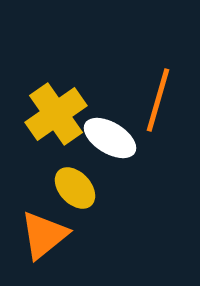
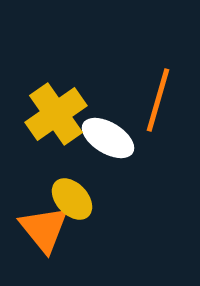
white ellipse: moved 2 px left
yellow ellipse: moved 3 px left, 11 px down
orange triangle: moved 6 px up; rotated 30 degrees counterclockwise
